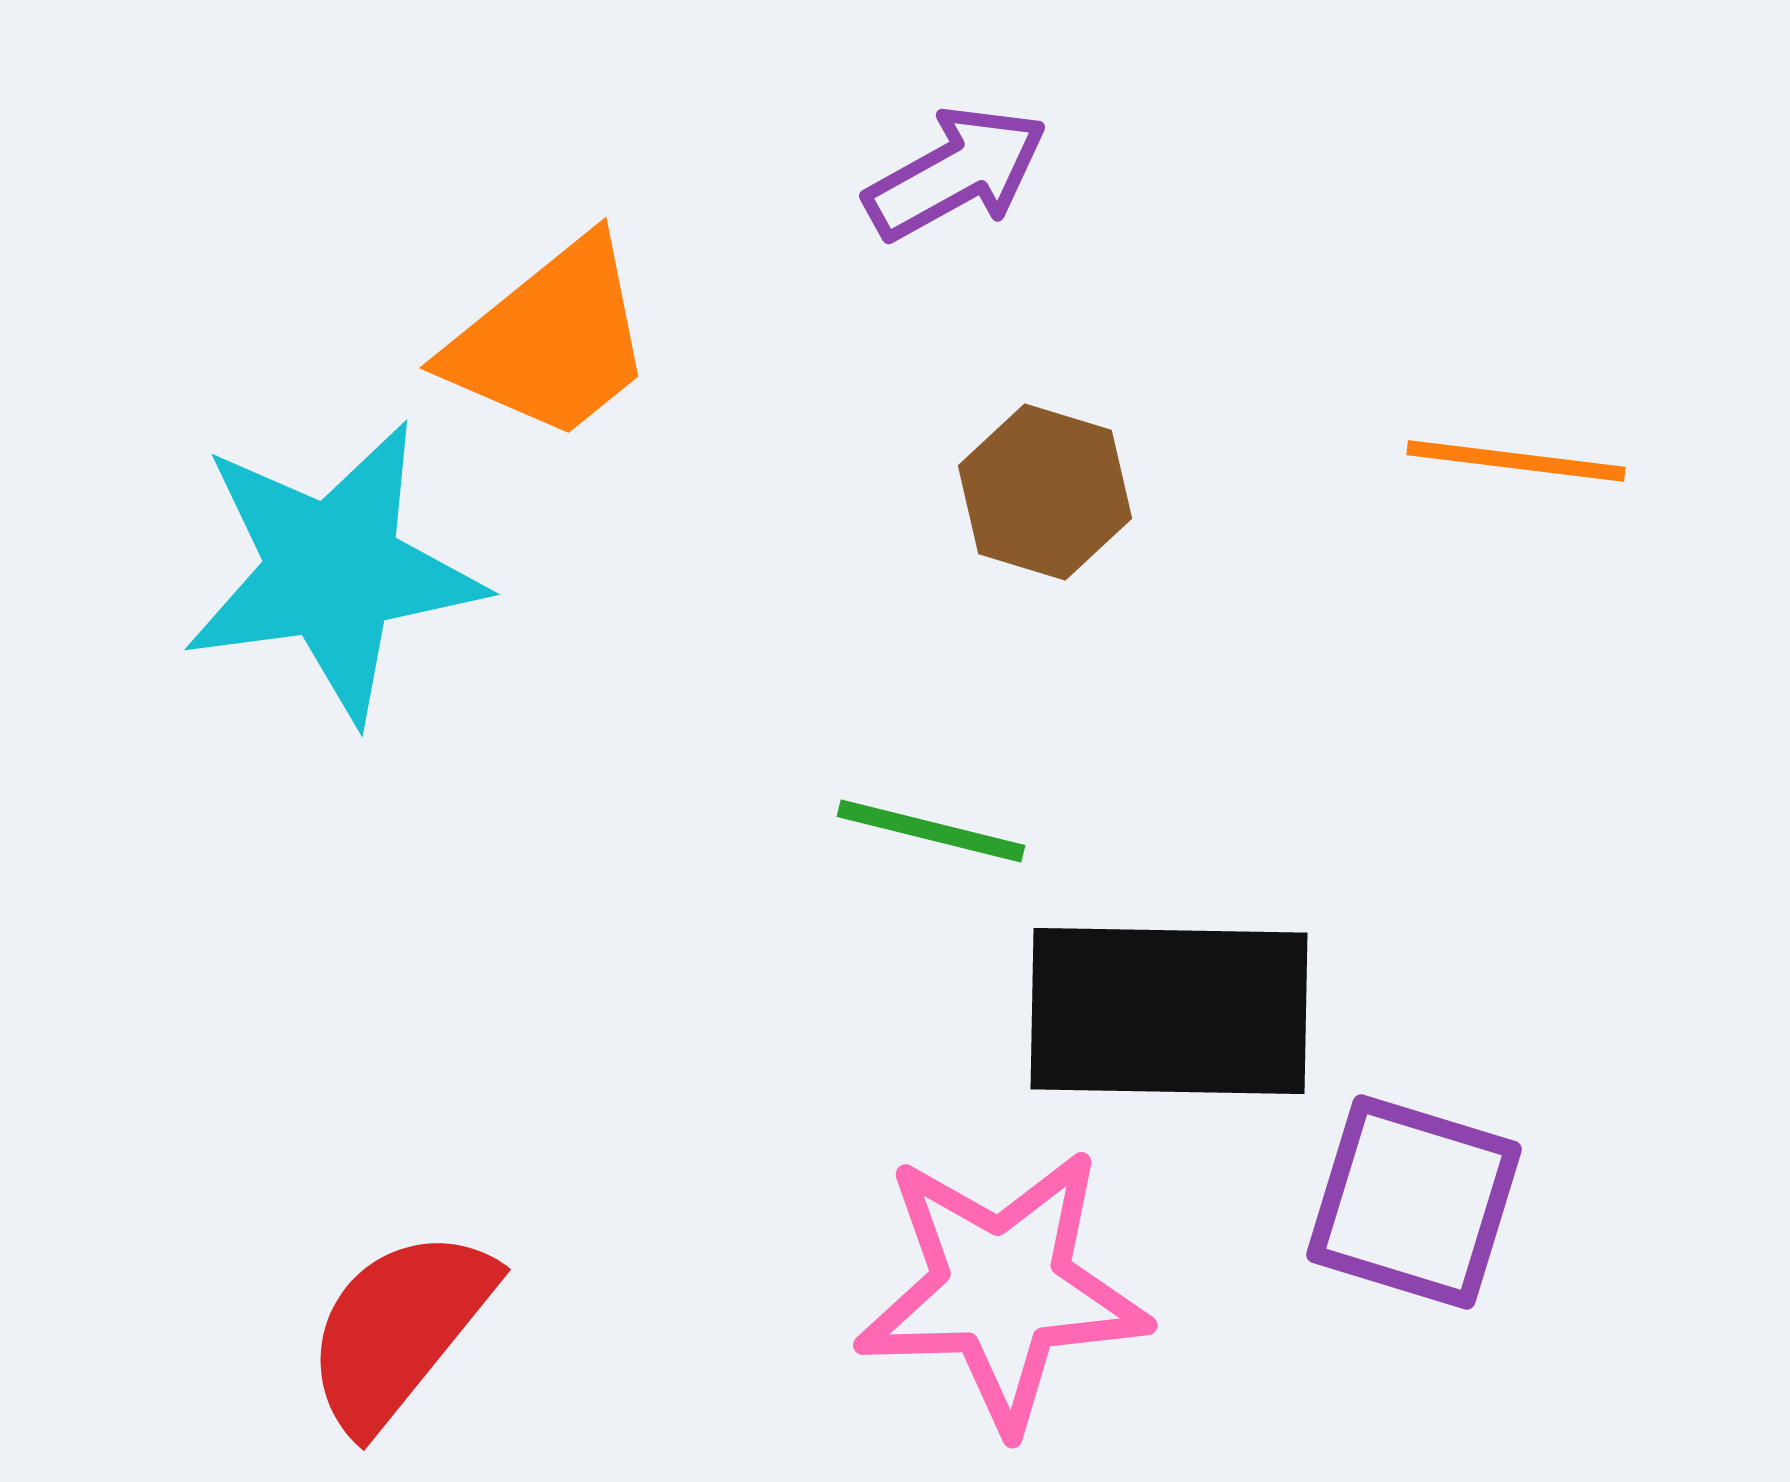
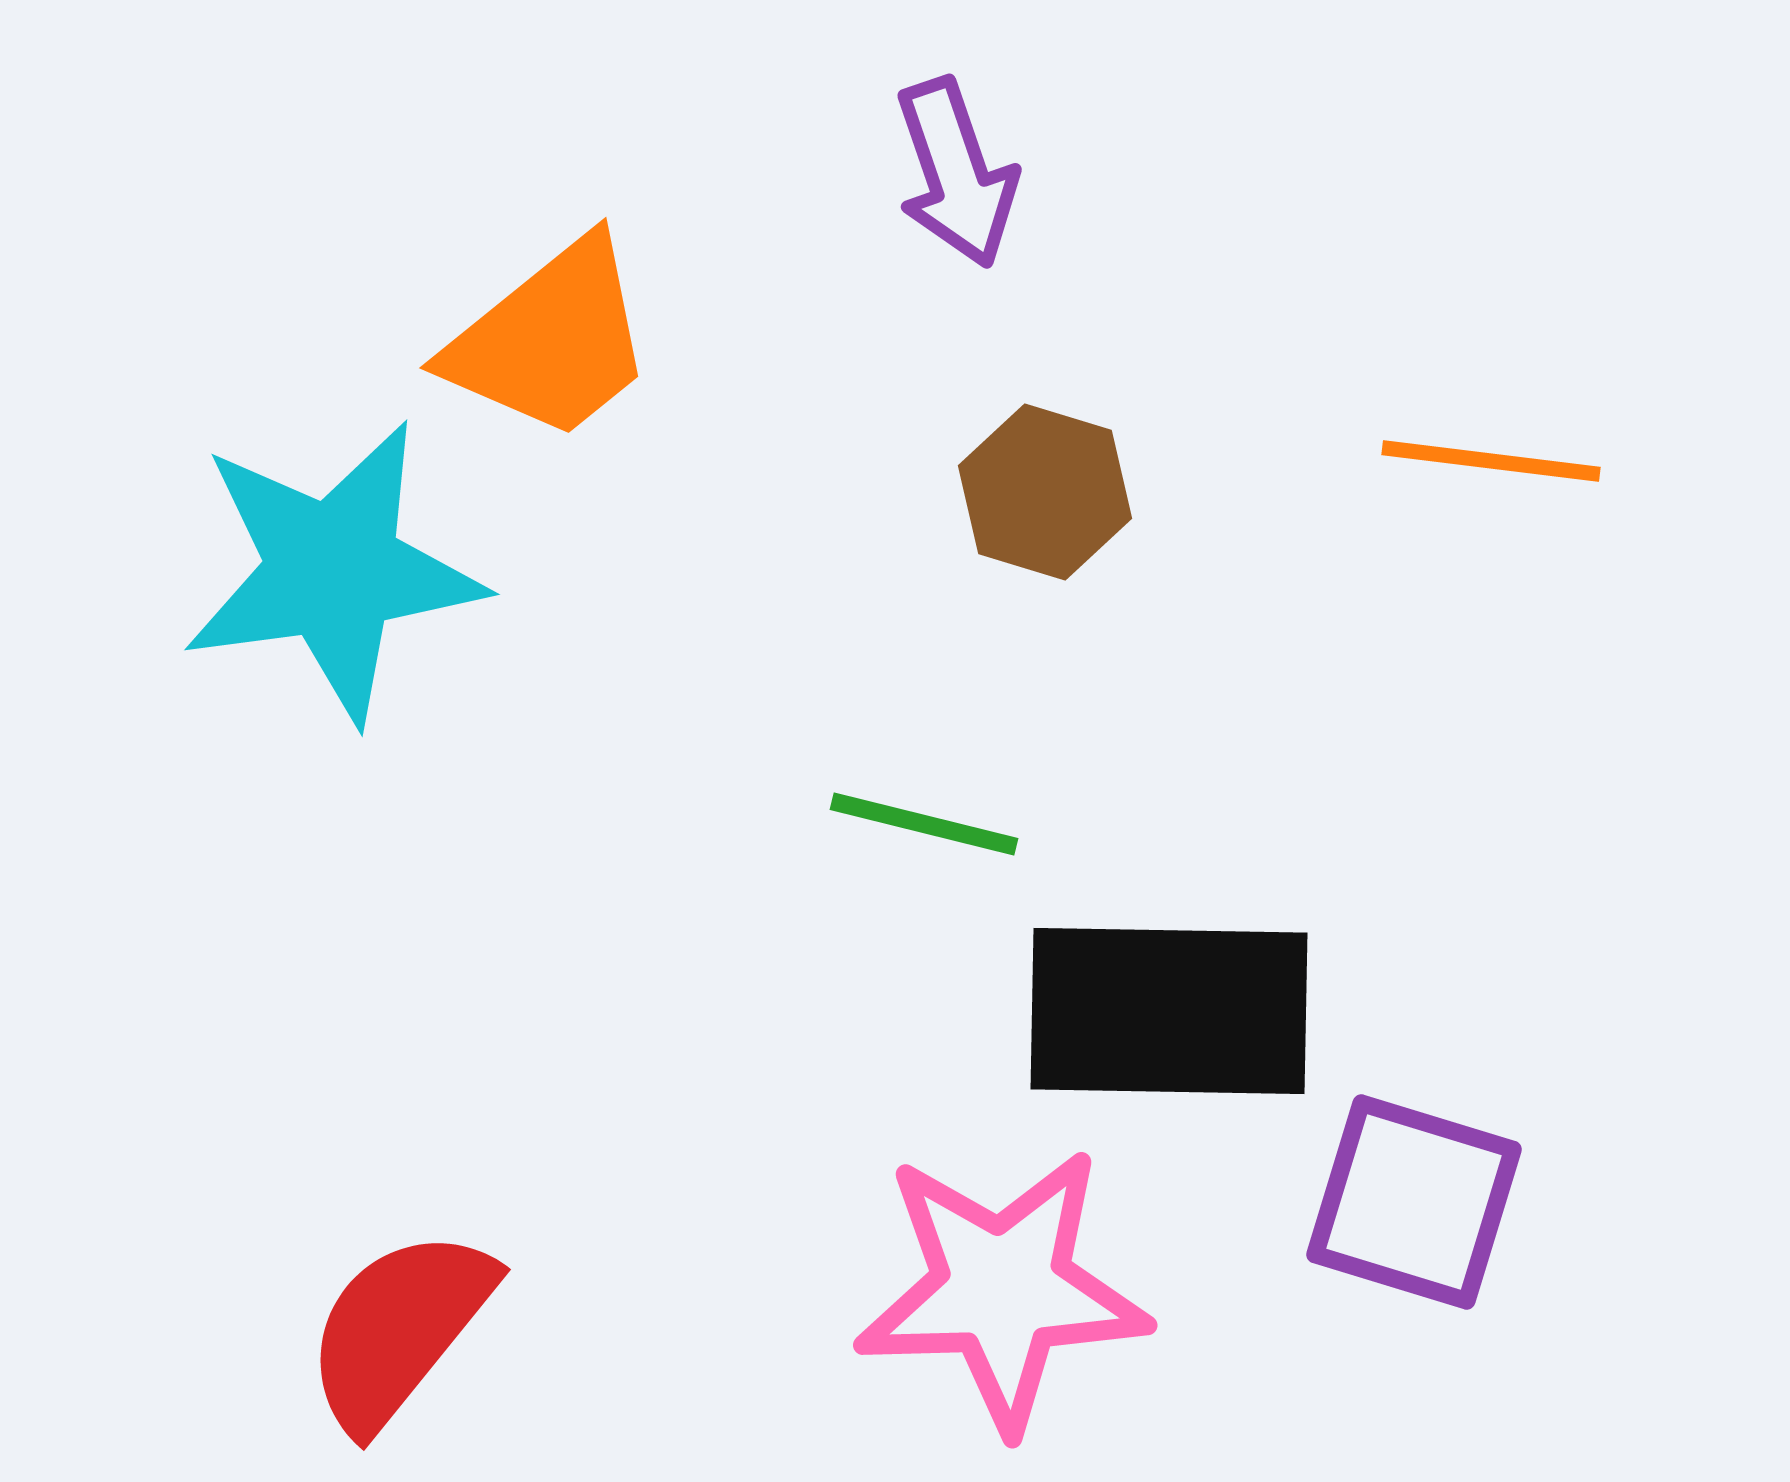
purple arrow: rotated 100 degrees clockwise
orange line: moved 25 px left
green line: moved 7 px left, 7 px up
